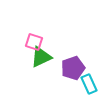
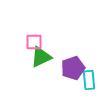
pink square: rotated 18 degrees counterclockwise
cyan rectangle: moved 4 px up; rotated 18 degrees clockwise
